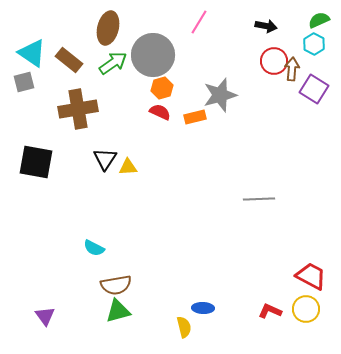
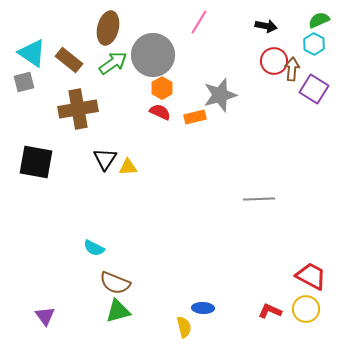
orange hexagon: rotated 15 degrees counterclockwise
brown semicircle: moved 1 px left, 2 px up; rotated 32 degrees clockwise
